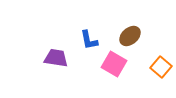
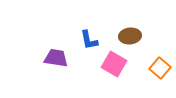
brown ellipse: rotated 35 degrees clockwise
orange square: moved 1 px left, 1 px down
